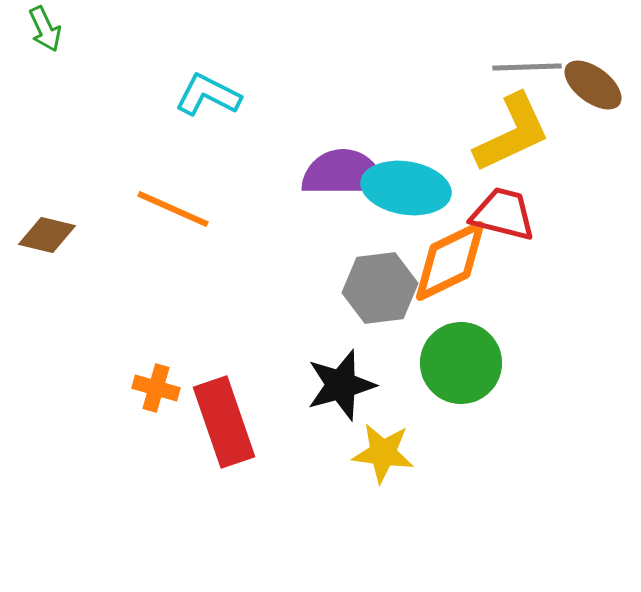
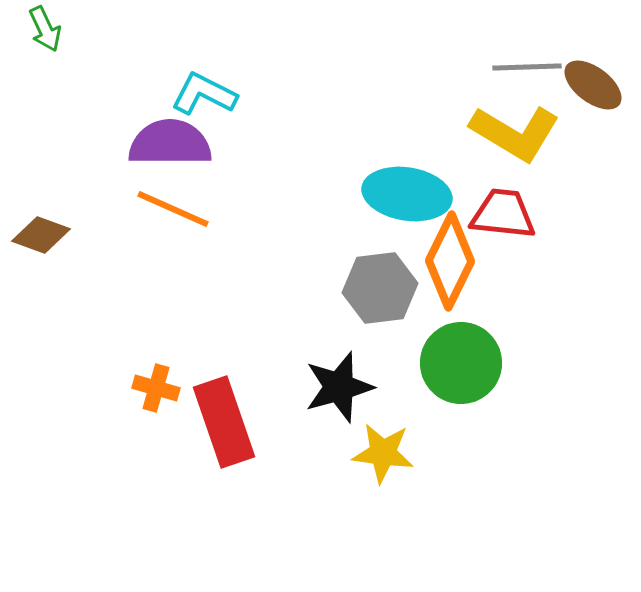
cyan L-shape: moved 4 px left, 1 px up
yellow L-shape: moved 3 px right; rotated 56 degrees clockwise
purple semicircle: moved 173 px left, 30 px up
cyan ellipse: moved 1 px right, 6 px down
red trapezoid: rotated 8 degrees counterclockwise
brown diamond: moved 6 px left; rotated 6 degrees clockwise
orange diamond: rotated 38 degrees counterclockwise
black star: moved 2 px left, 2 px down
